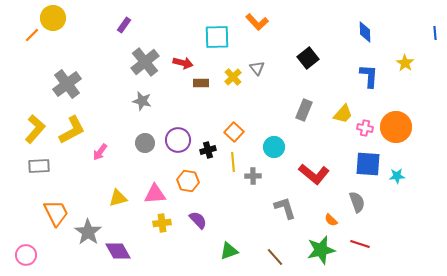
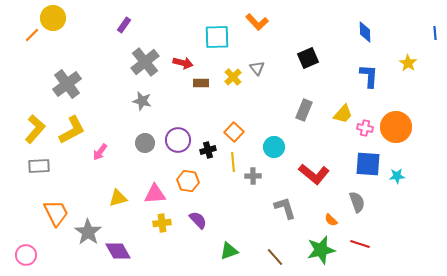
black square at (308, 58): rotated 15 degrees clockwise
yellow star at (405, 63): moved 3 px right
